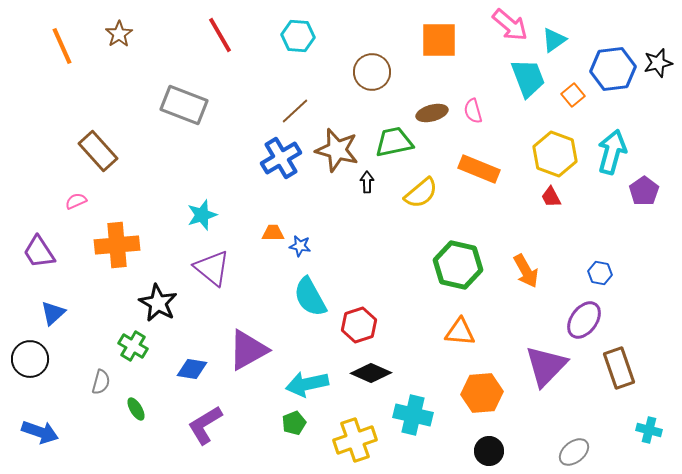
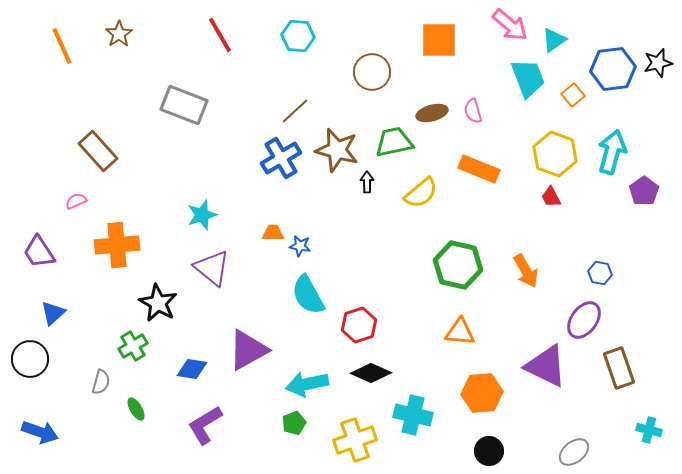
cyan semicircle at (310, 297): moved 2 px left, 2 px up
green cross at (133, 346): rotated 28 degrees clockwise
purple triangle at (546, 366): rotated 48 degrees counterclockwise
